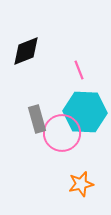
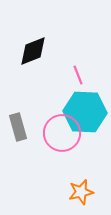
black diamond: moved 7 px right
pink line: moved 1 px left, 5 px down
gray rectangle: moved 19 px left, 8 px down
orange star: moved 8 px down
